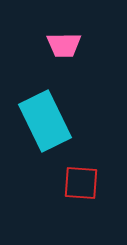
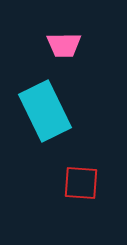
cyan rectangle: moved 10 px up
